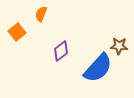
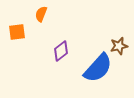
orange square: rotated 30 degrees clockwise
brown star: rotated 18 degrees counterclockwise
